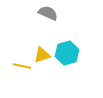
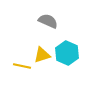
gray semicircle: moved 8 px down
cyan hexagon: rotated 20 degrees counterclockwise
